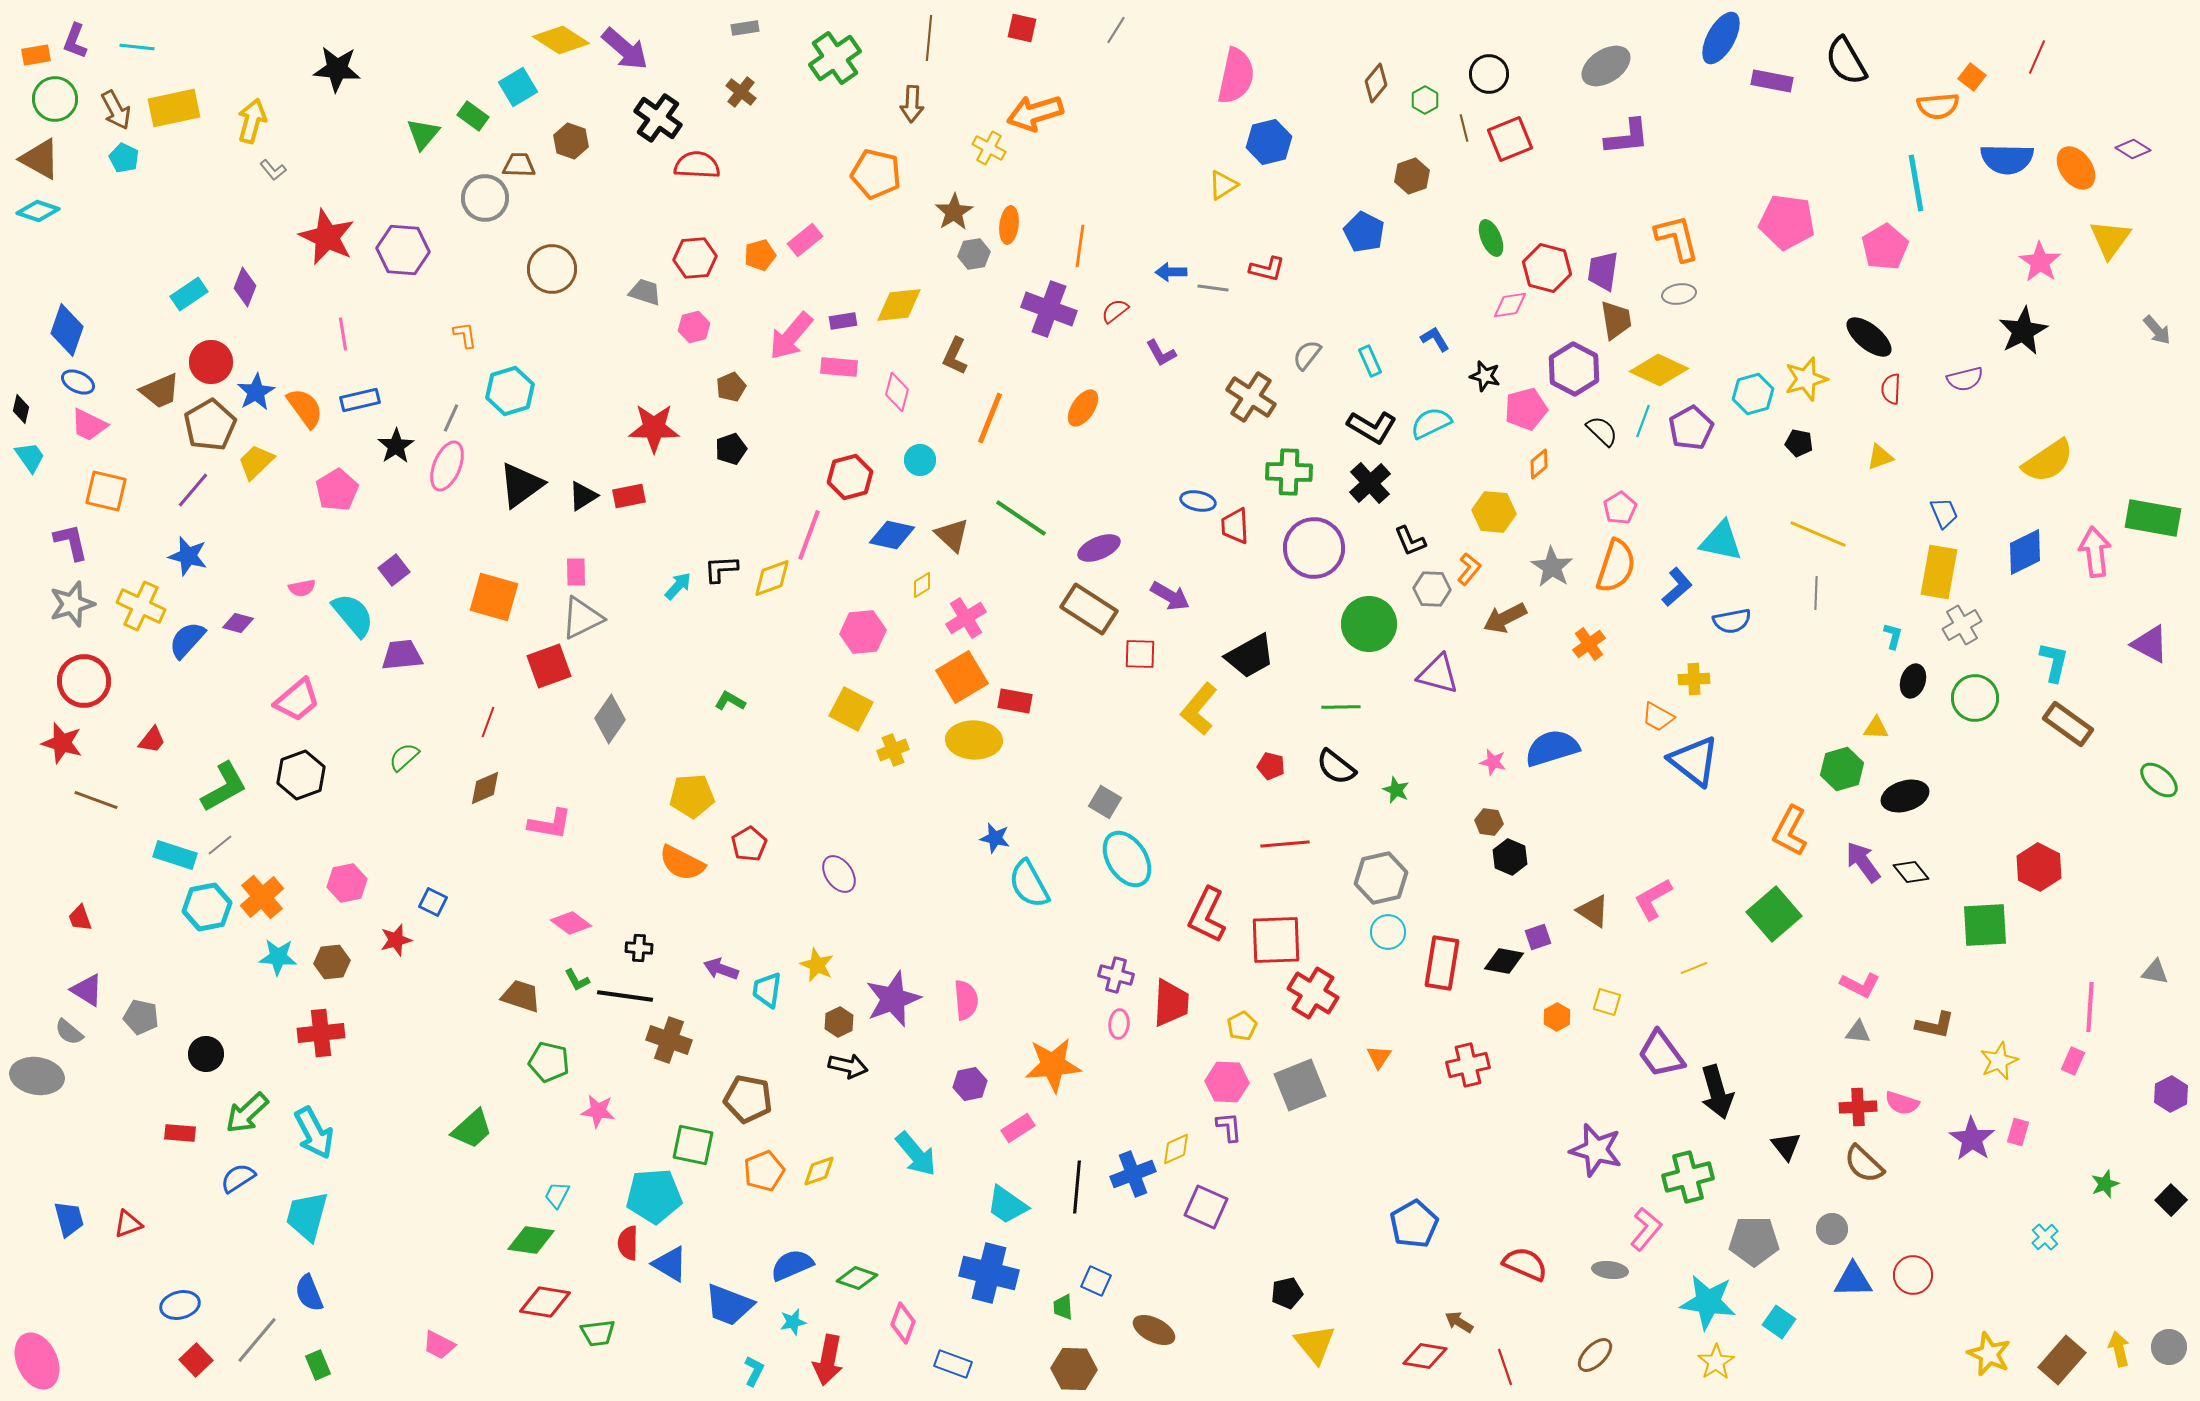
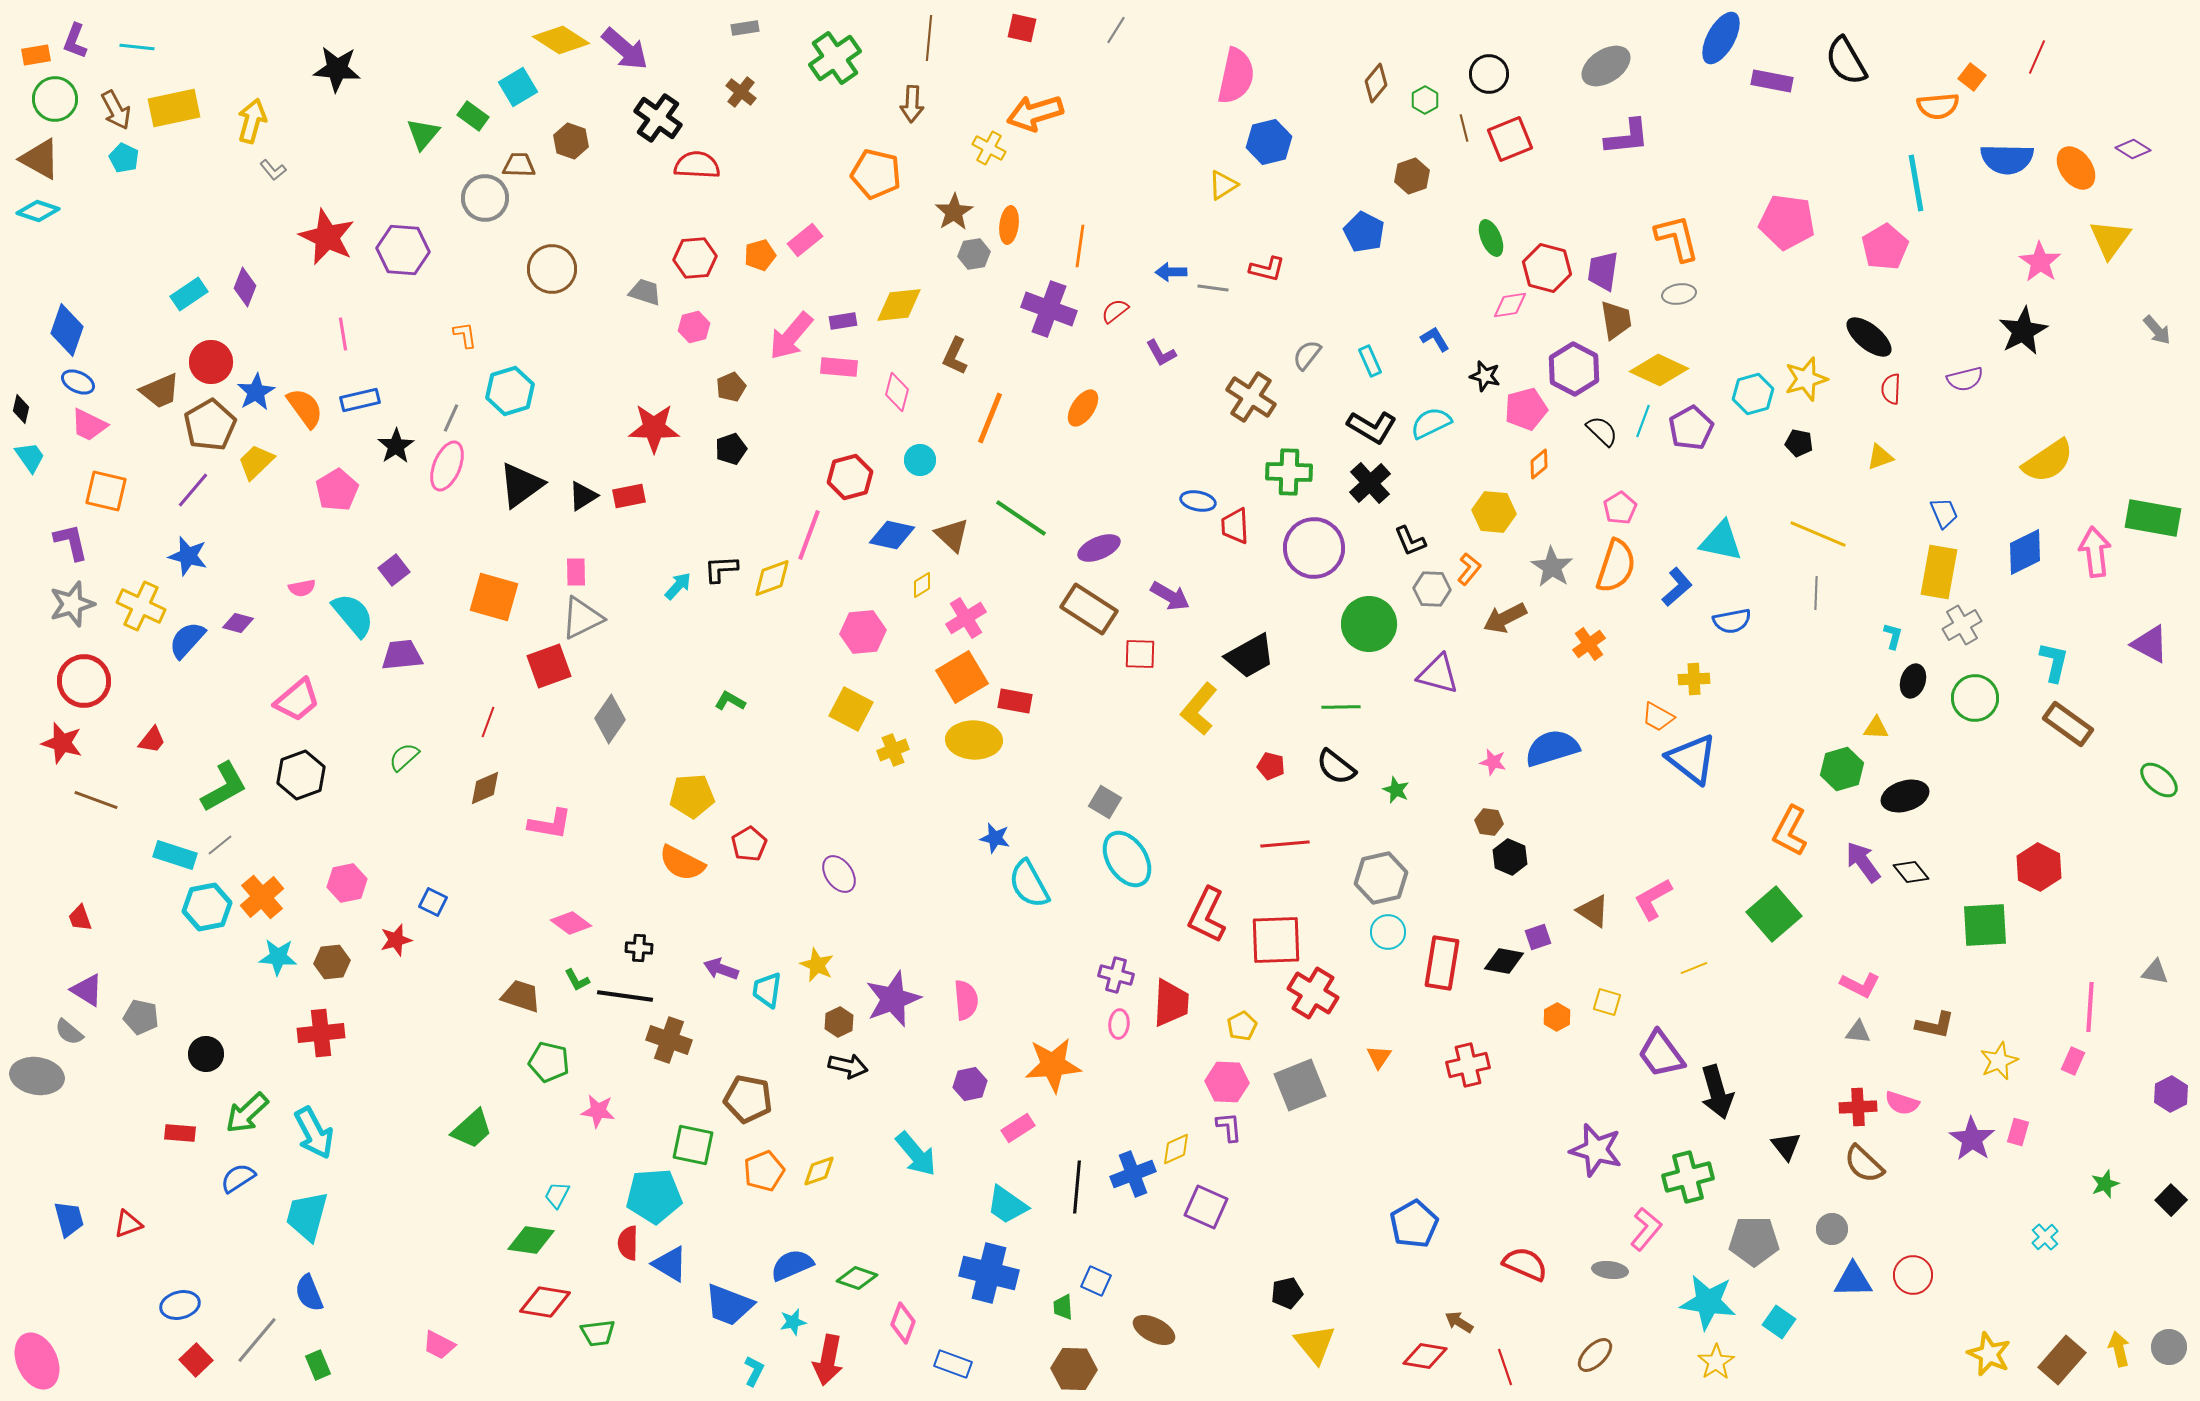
blue triangle at (1694, 761): moved 2 px left, 2 px up
